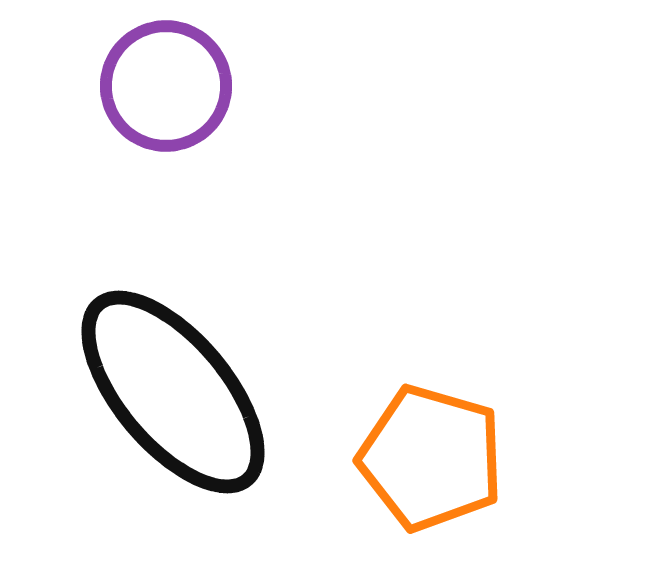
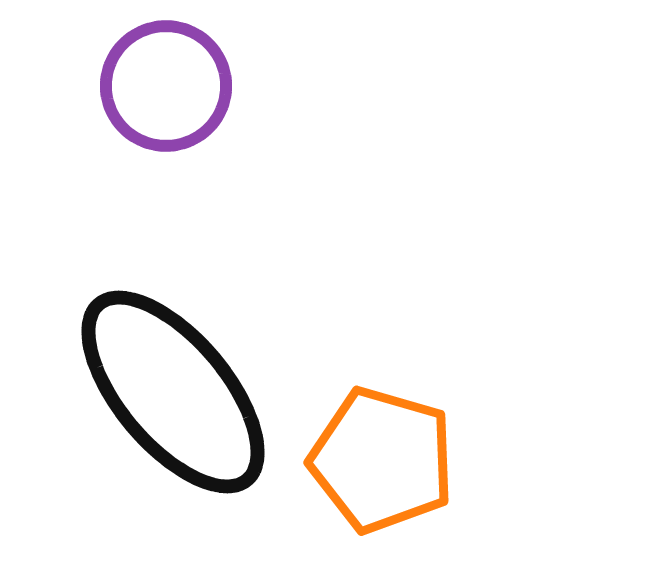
orange pentagon: moved 49 px left, 2 px down
